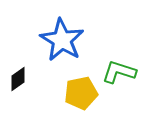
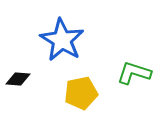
green L-shape: moved 15 px right, 1 px down
black diamond: rotated 40 degrees clockwise
